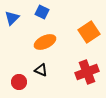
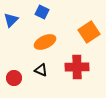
blue triangle: moved 1 px left, 2 px down
red cross: moved 10 px left, 5 px up; rotated 20 degrees clockwise
red circle: moved 5 px left, 4 px up
